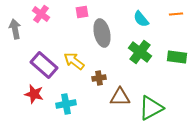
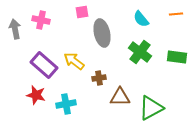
pink cross: moved 6 px down; rotated 24 degrees counterclockwise
red star: moved 2 px right, 1 px down
